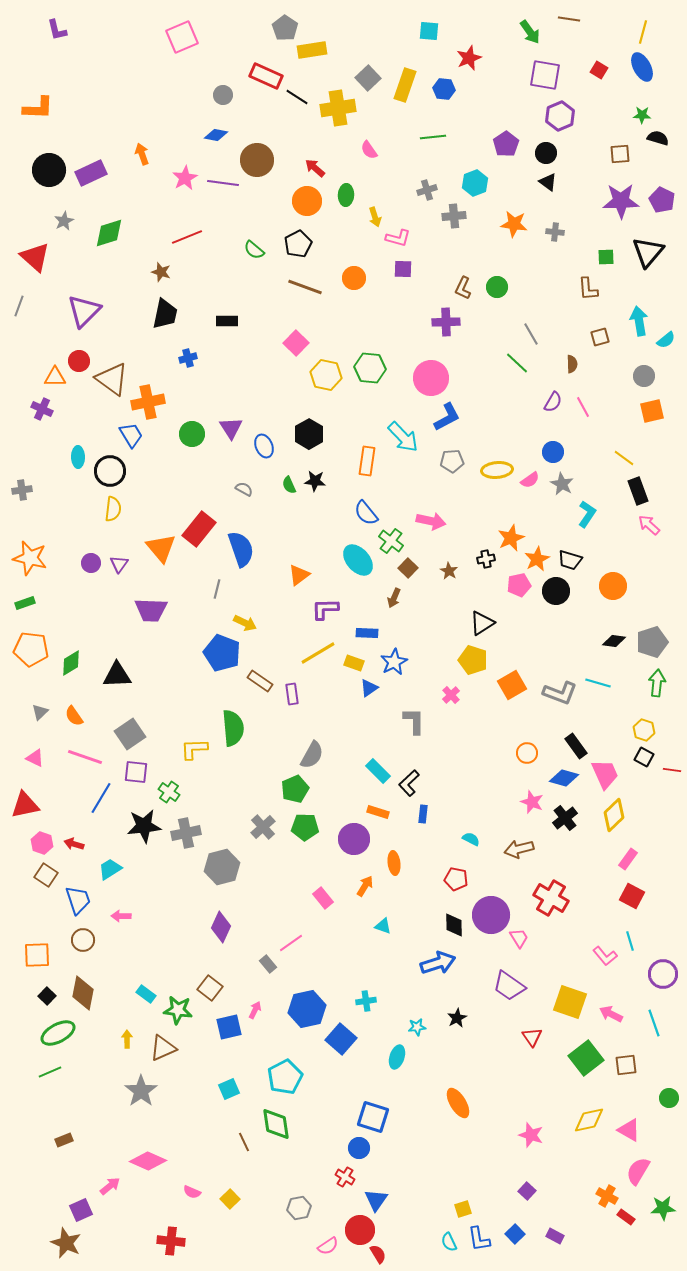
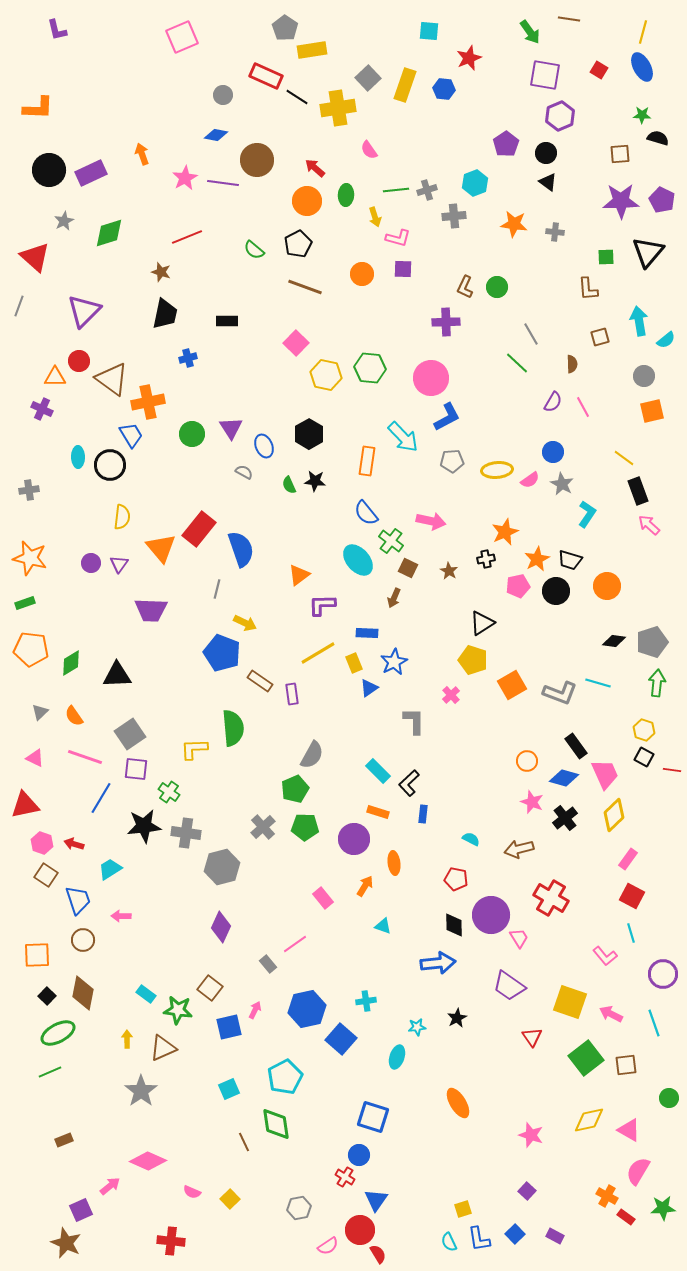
green line at (433, 137): moved 37 px left, 53 px down
orange circle at (354, 278): moved 8 px right, 4 px up
brown L-shape at (463, 288): moved 2 px right, 1 px up
black circle at (110, 471): moved 6 px up
gray semicircle at (244, 489): moved 17 px up
gray cross at (22, 490): moved 7 px right
yellow semicircle at (113, 509): moved 9 px right, 8 px down
orange star at (511, 538): moved 6 px left, 6 px up
brown square at (408, 568): rotated 18 degrees counterclockwise
pink pentagon at (519, 585): moved 1 px left, 1 px down
orange circle at (613, 586): moved 6 px left
purple L-shape at (325, 609): moved 3 px left, 4 px up
yellow rectangle at (354, 663): rotated 48 degrees clockwise
orange circle at (527, 753): moved 8 px down
purple square at (136, 772): moved 3 px up
gray cross at (186, 833): rotated 20 degrees clockwise
cyan line at (630, 941): moved 1 px right, 8 px up
pink line at (291, 943): moved 4 px right, 1 px down
blue arrow at (438, 963): rotated 12 degrees clockwise
blue circle at (359, 1148): moved 7 px down
